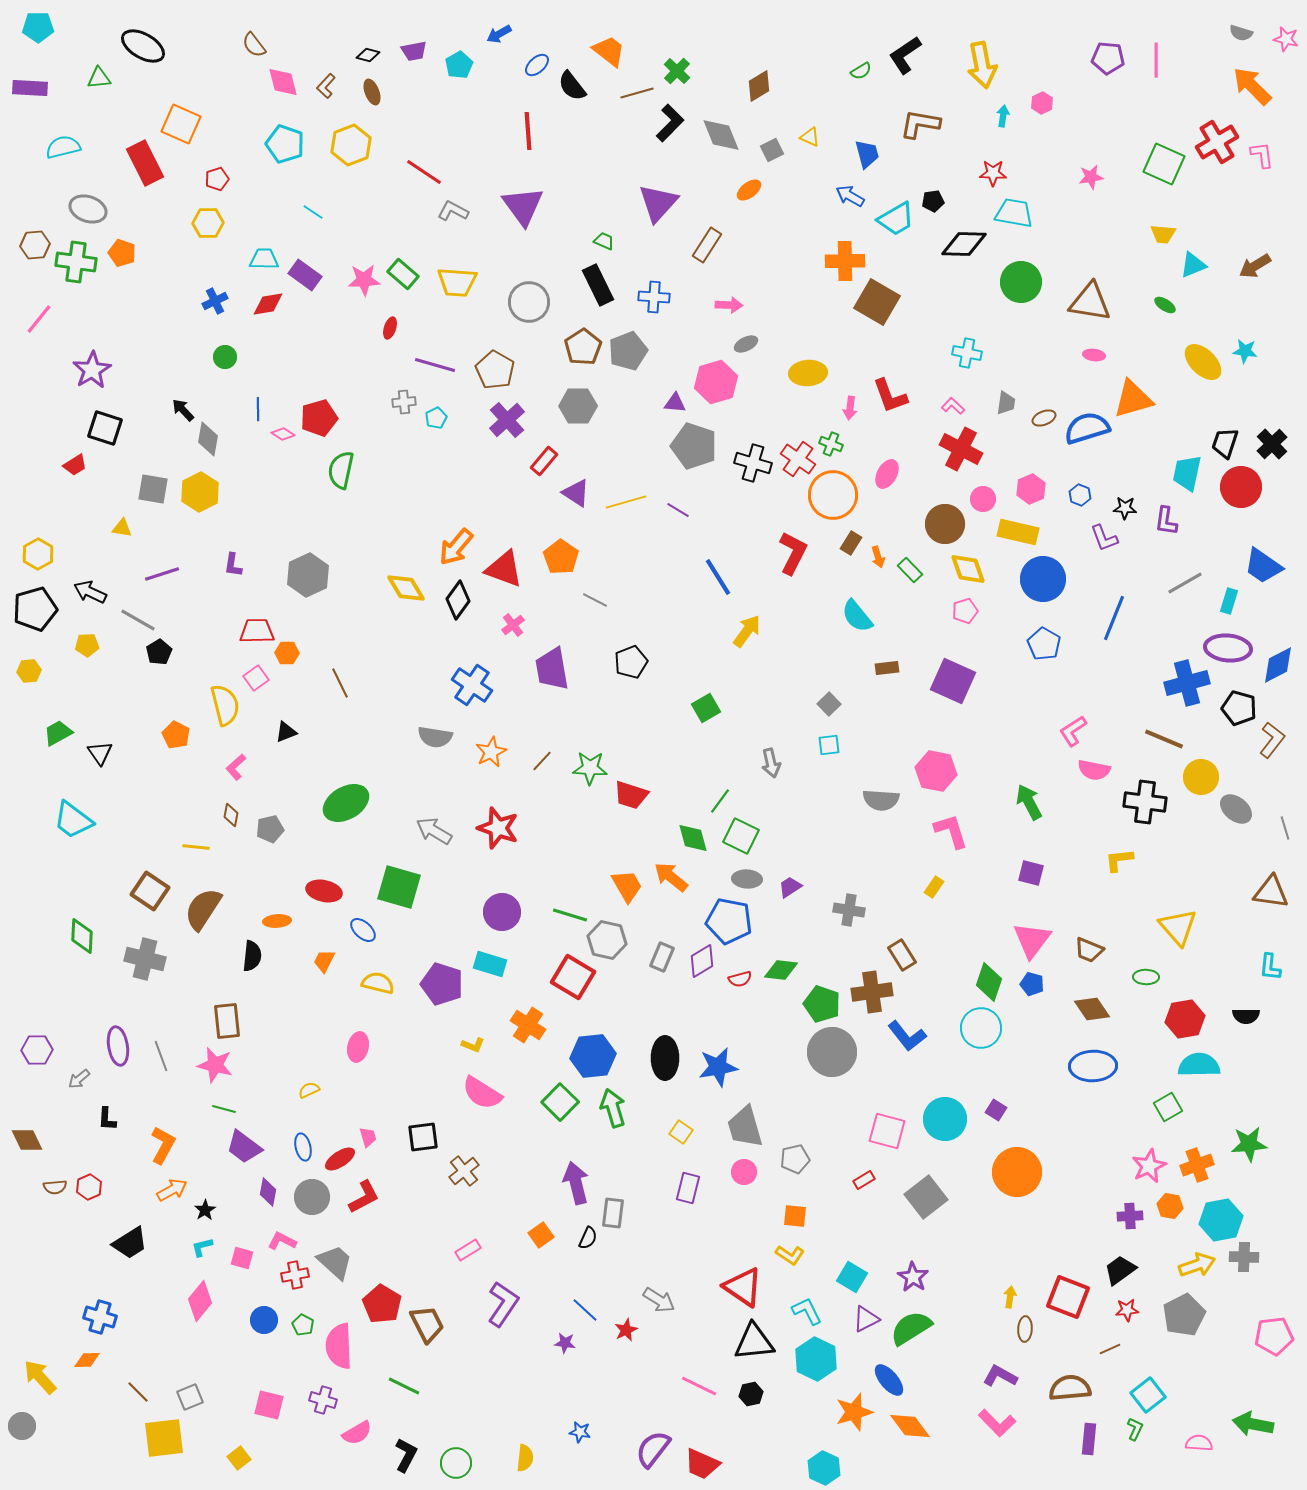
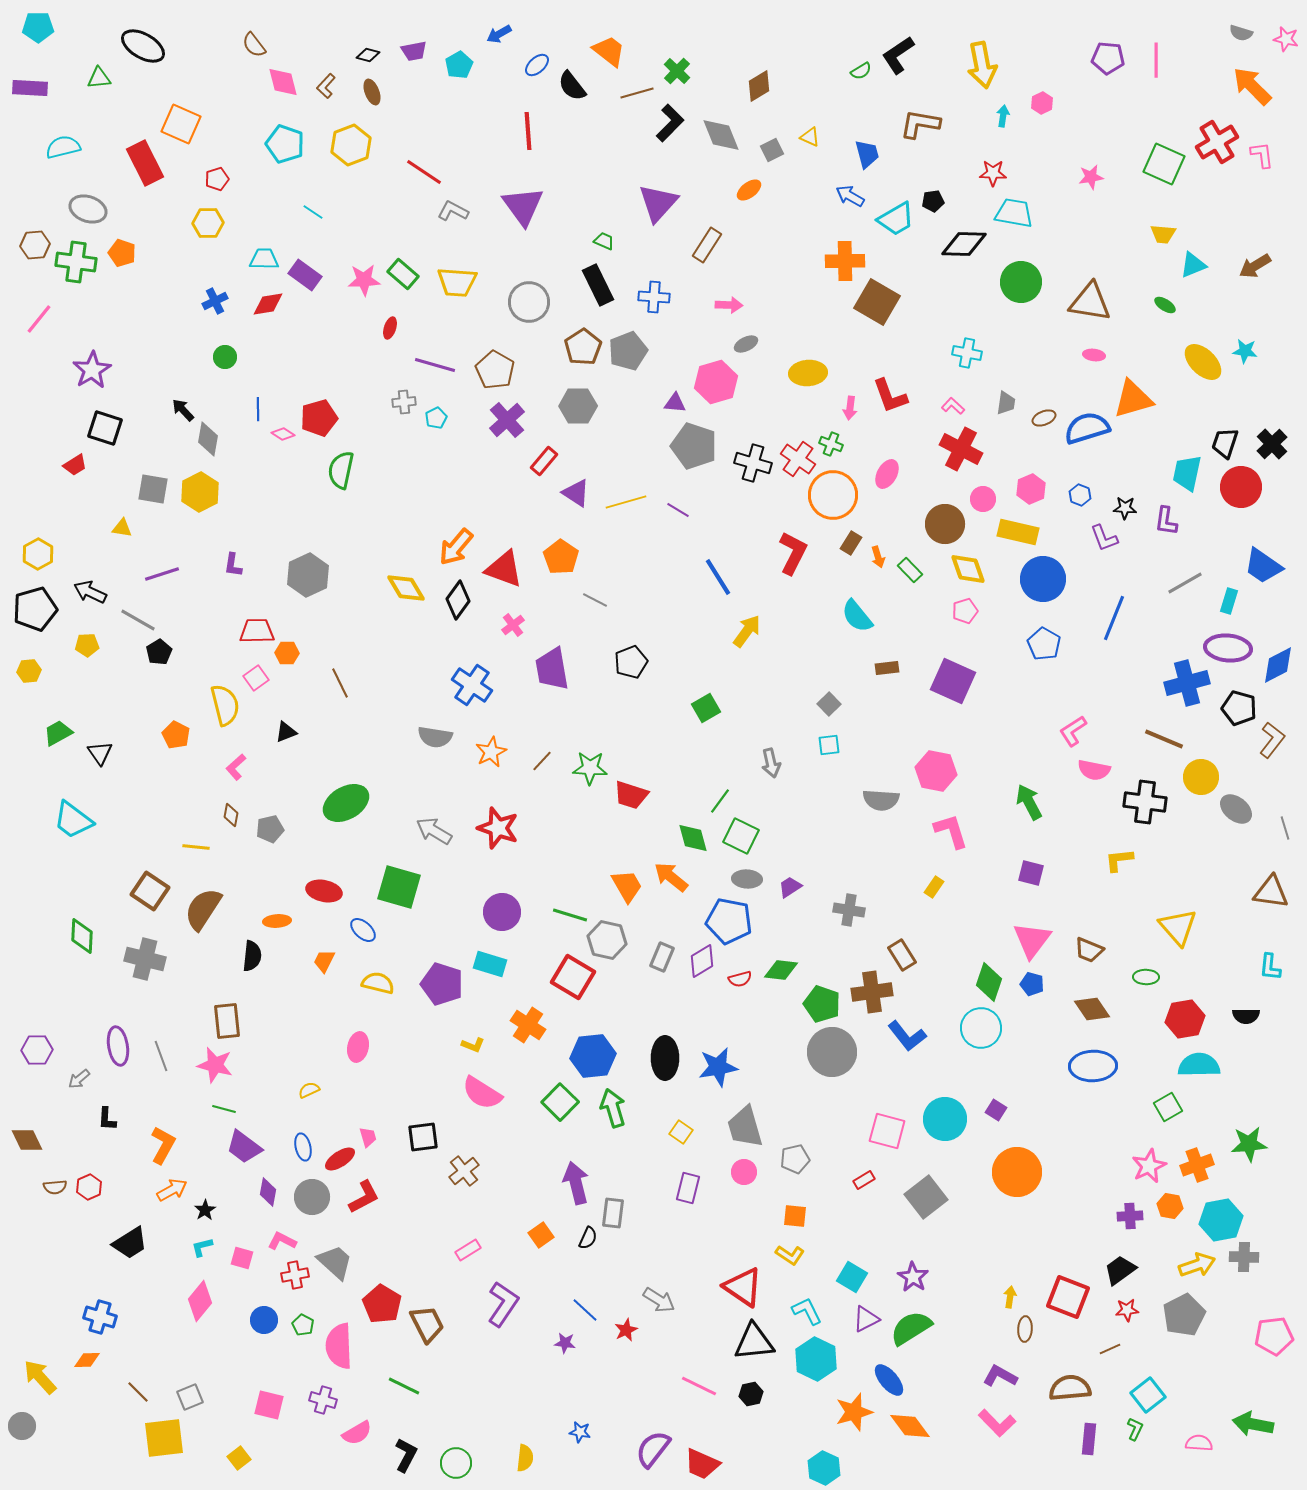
black L-shape at (905, 55): moved 7 px left
